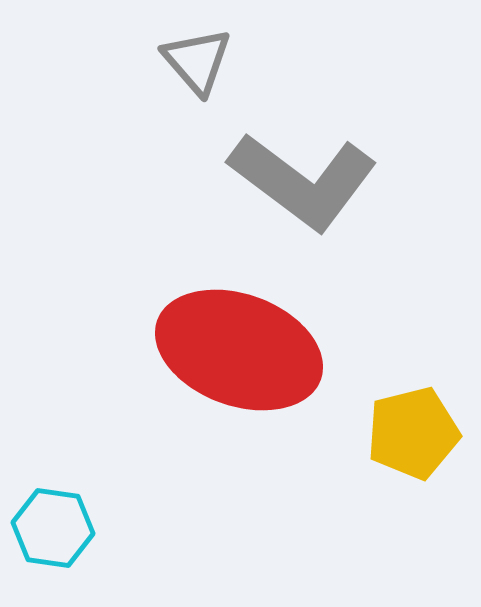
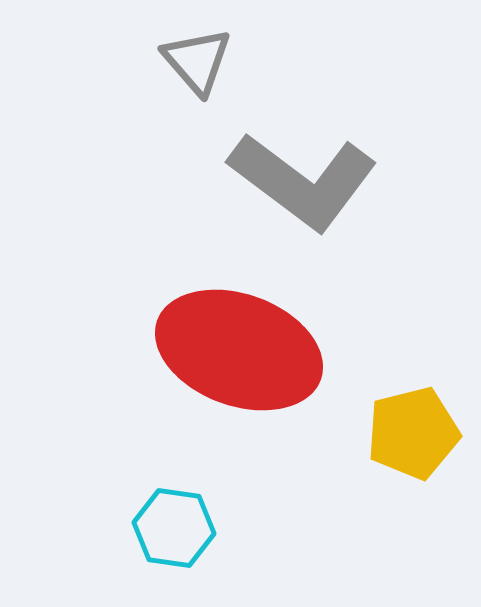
cyan hexagon: moved 121 px right
